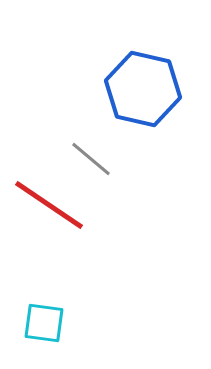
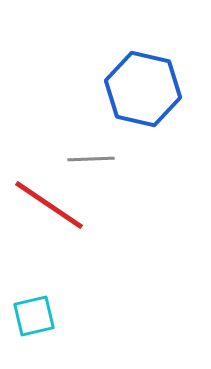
gray line: rotated 42 degrees counterclockwise
cyan square: moved 10 px left, 7 px up; rotated 21 degrees counterclockwise
